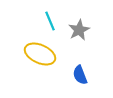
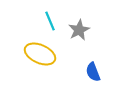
blue semicircle: moved 13 px right, 3 px up
